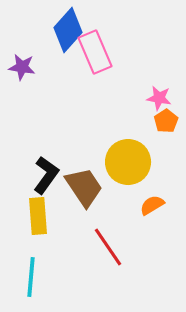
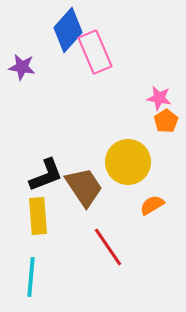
black L-shape: rotated 33 degrees clockwise
